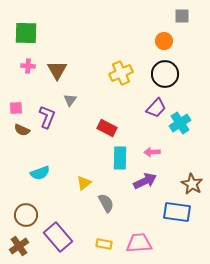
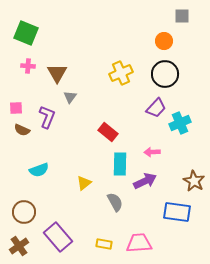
green square: rotated 20 degrees clockwise
brown triangle: moved 3 px down
gray triangle: moved 3 px up
cyan cross: rotated 10 degrees clockwise
red rectangle: moved 1 px right, 4 px down; rotated 12 degrees clockwise
cyan rectangle: moved 6 px down
cyan semicircle: moved 1 px left, 3 px up
brown star: moved 2 px right, 3 px up
gray semicircle: moved 9 px right, 1 px up
brown circle: moved 2 px left, 3 px up
